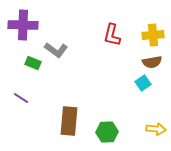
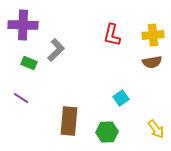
gray L-shape: rotated 80 degrees counterclockwise
green rectangle: moved 4 px left
cyan square: moved 22 px left, 15 px down
yellow arrow: rotated 48 degrees clockwise
